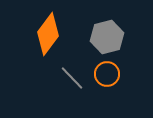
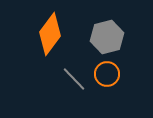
orange diamond: moved 2 px right
gray line: moved 2 px right, 1 px down
